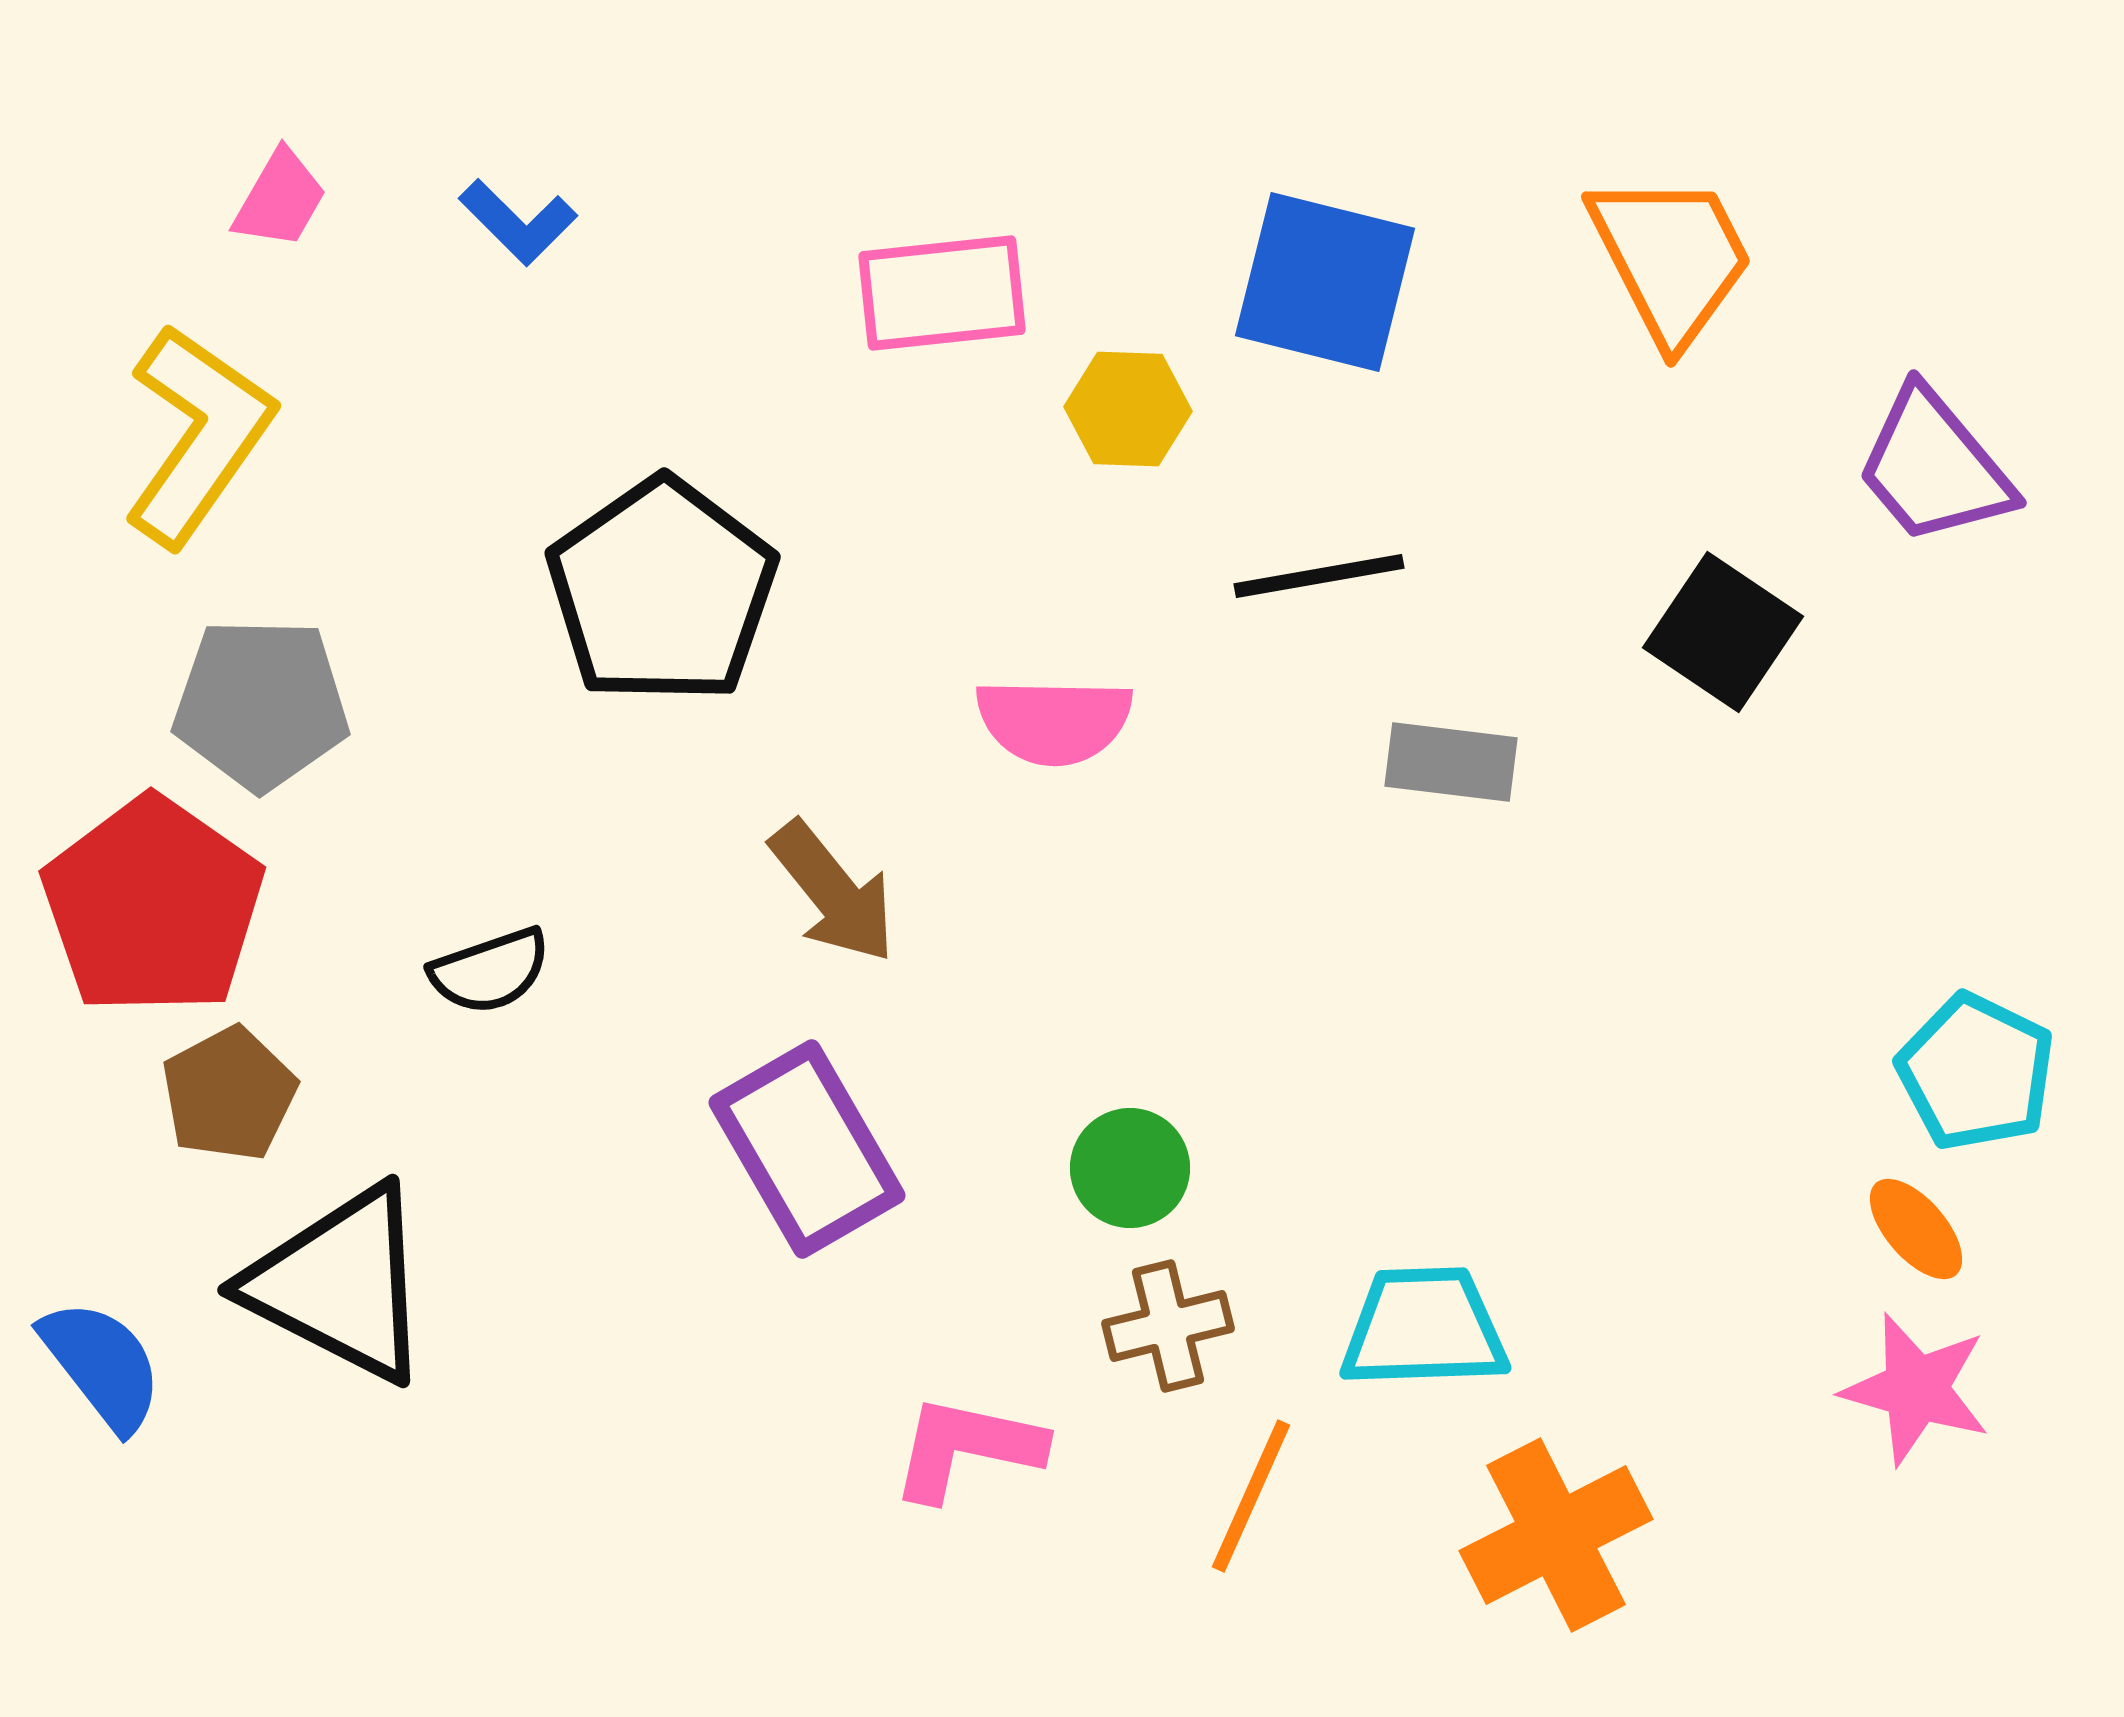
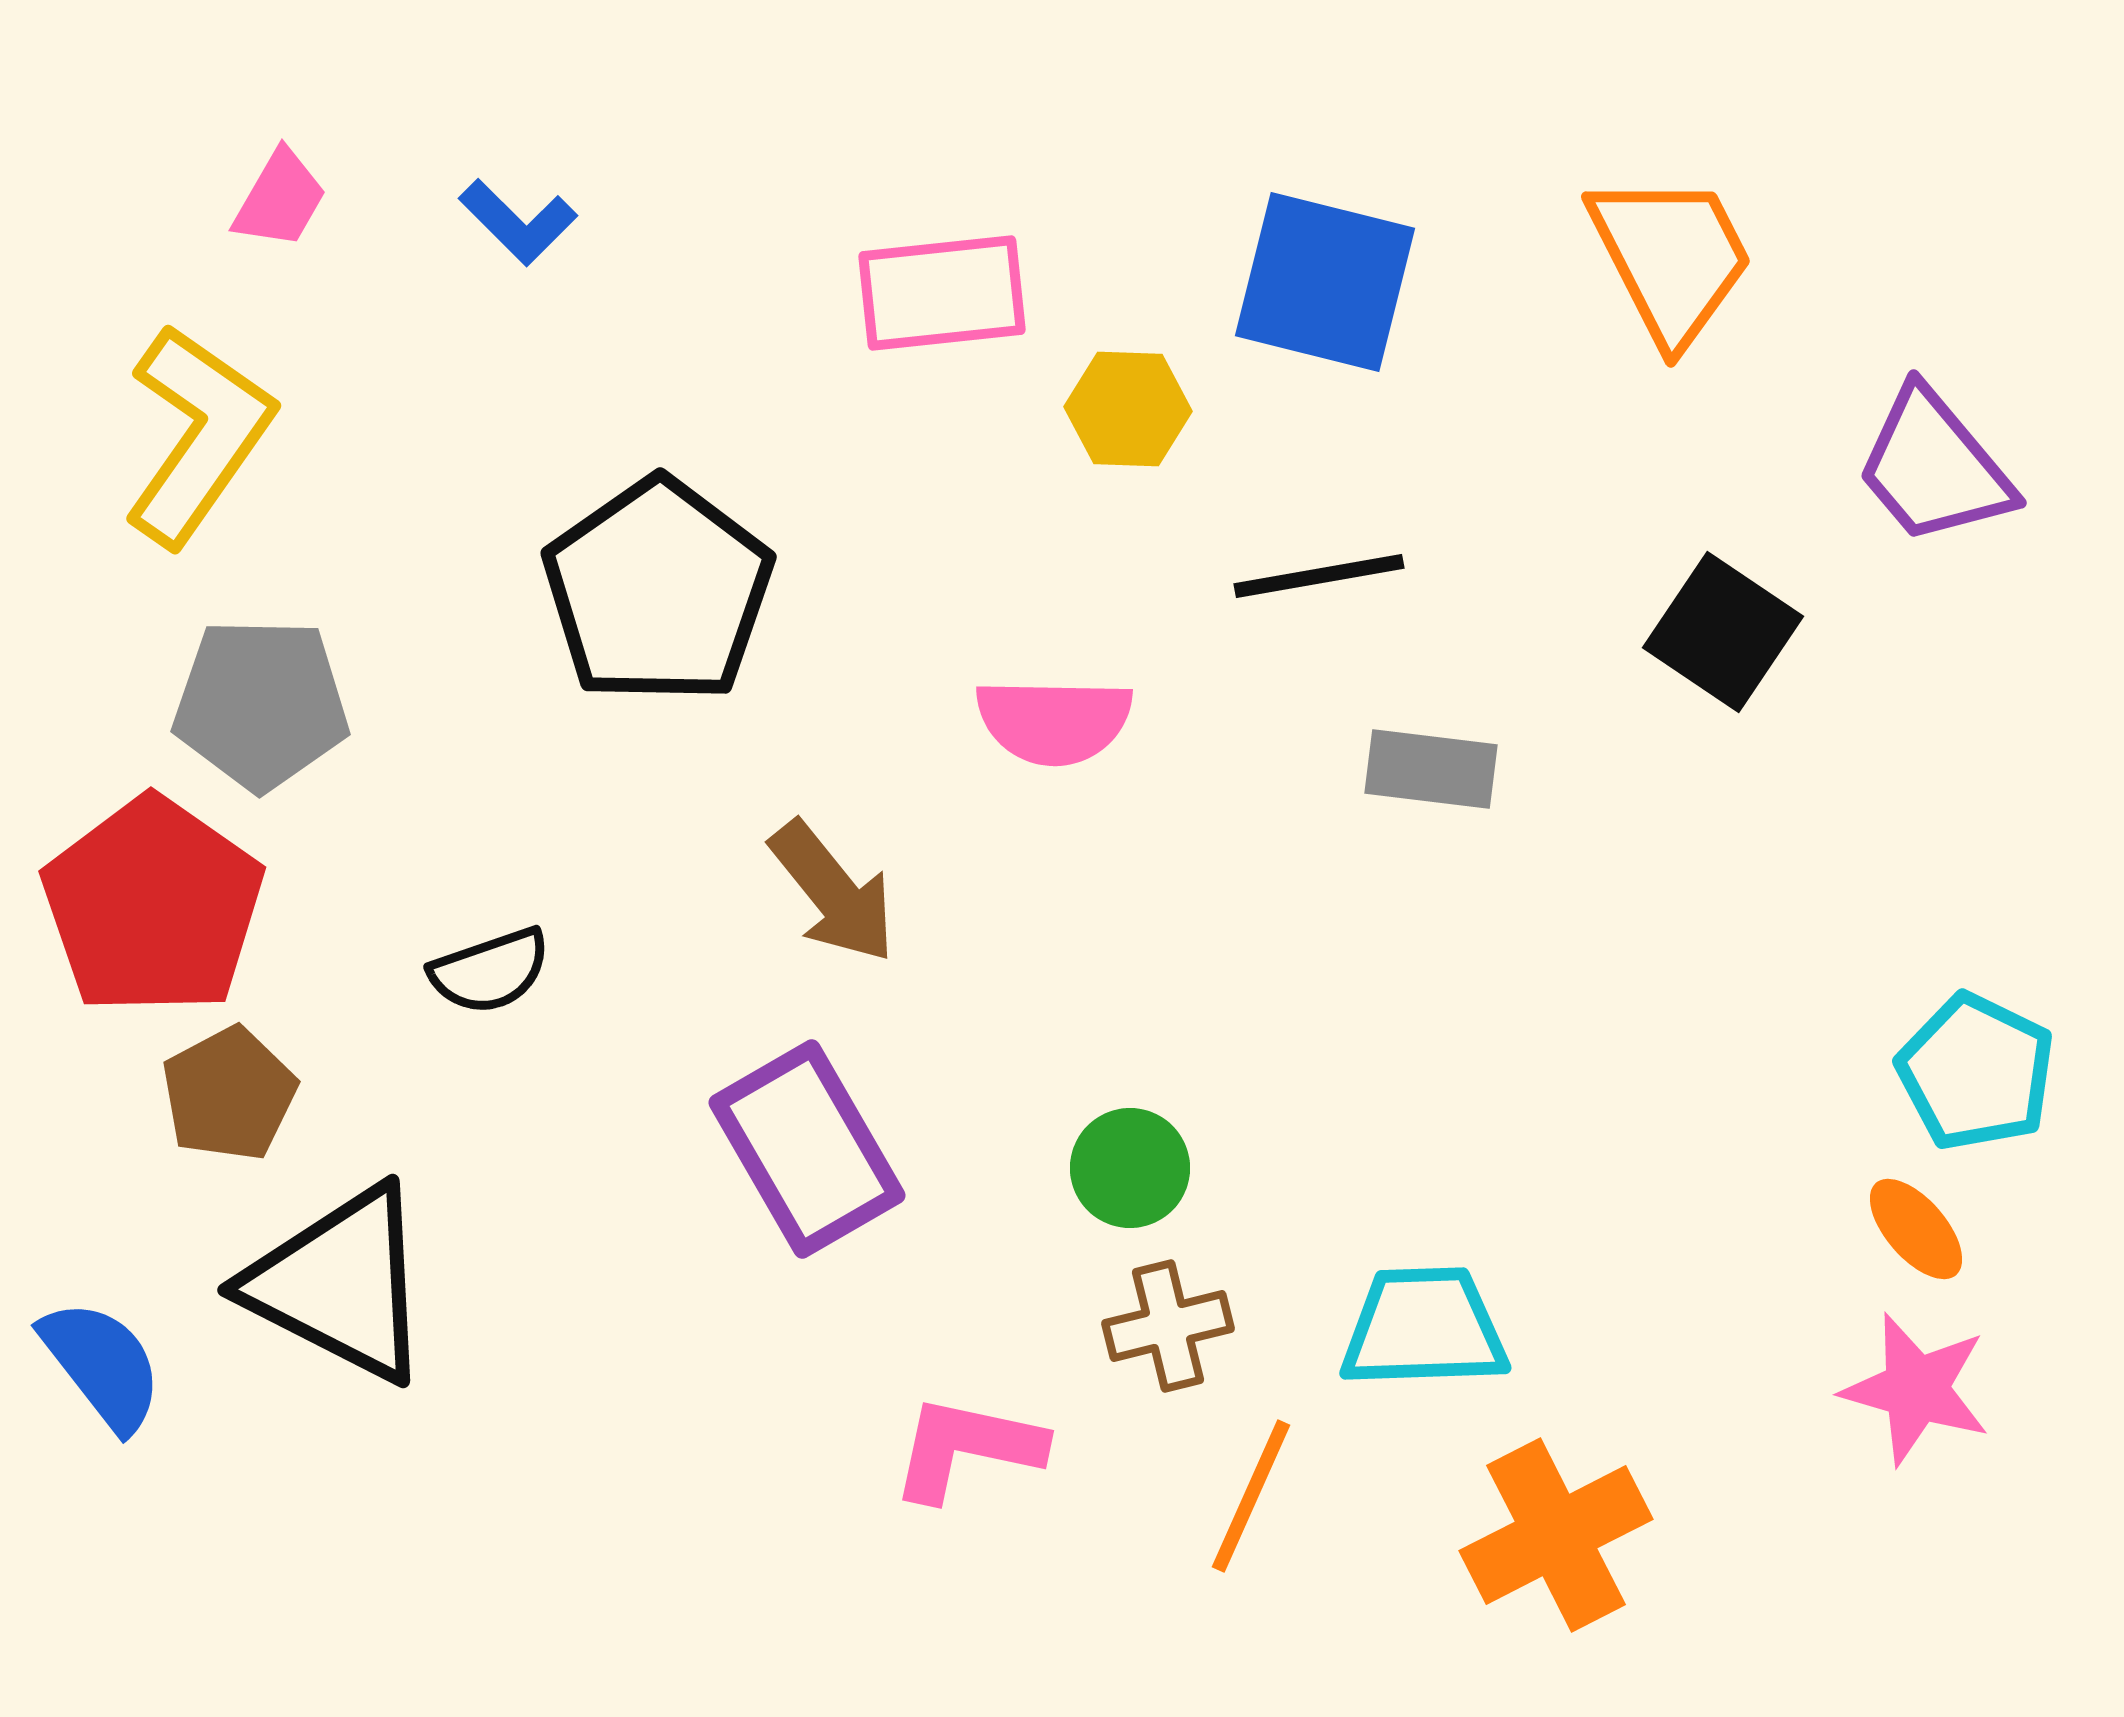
black pentagon: moved 4 px left
gray rectangle: moved 20 px left, 7 px down
